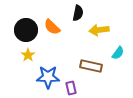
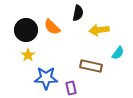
blue star: moved 2 px left, 1 px down
